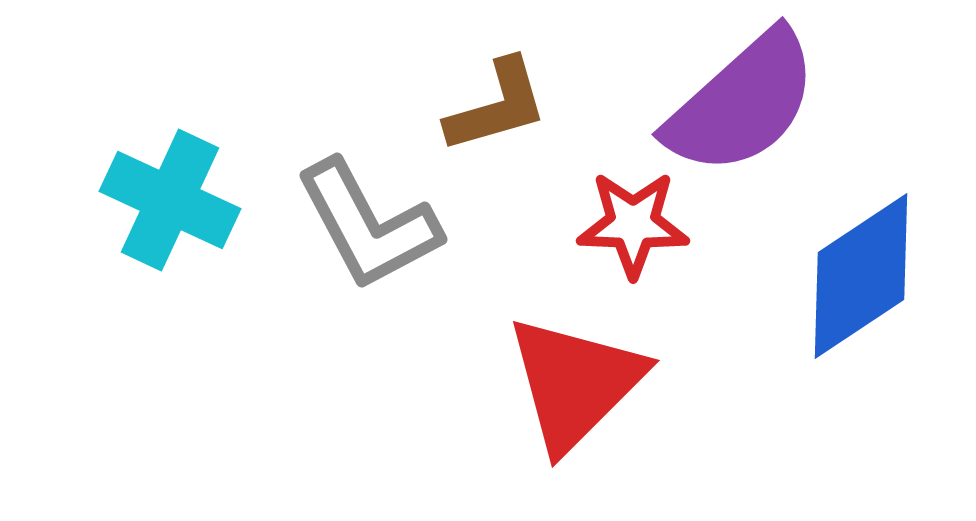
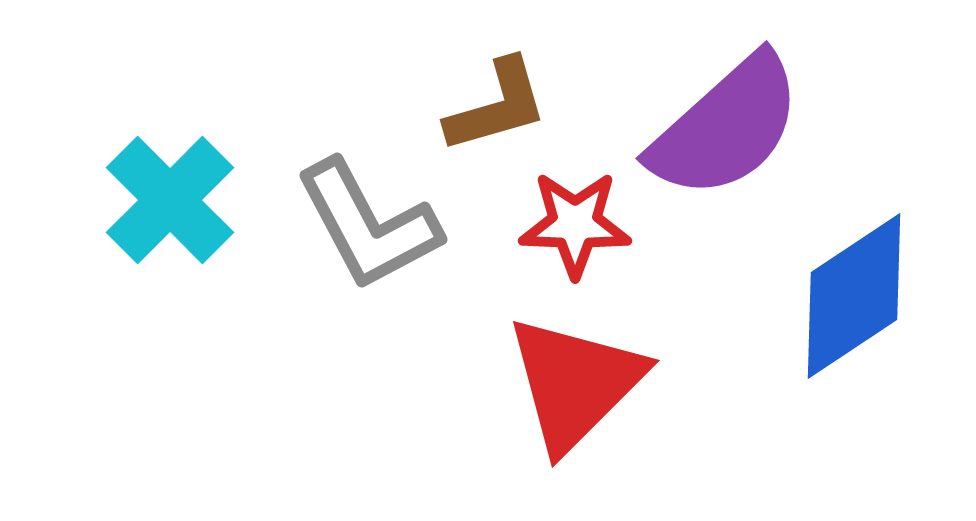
purple semicircle: moved 16 px left, 24 px down
cyan cross: rotated 20 degrees clockwise
red star: moved 58 px left
blue diamond: moved 7 px left, 20 px down
